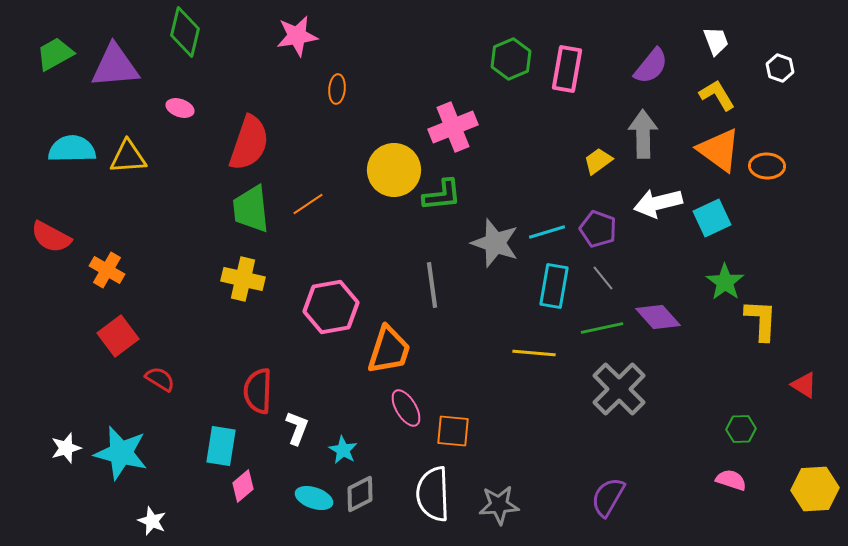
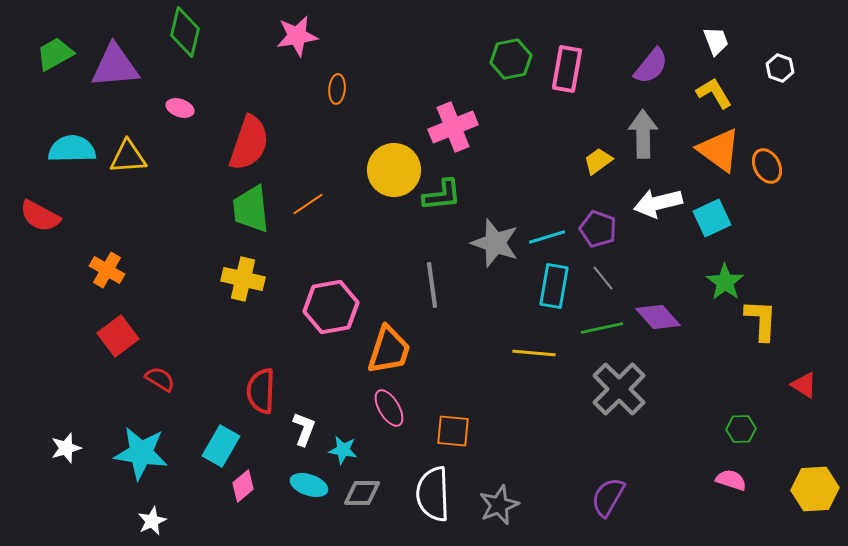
green hexagon at (511, 59): rotated 12 degrees clockwise
yellow L-shape at (717, 95): moved 3 px left, 2 px up
orange ellipse at (767, 166): rotated 60 degrees clockwise
cyan line at (547, 232): moved 5 px down
red semicircle at (51, 237): moved 11 px left, 21 px up
red semicircle at (258, 391): moved 3 px right
pink ellipse at (406, 408): moved 17 px left
white L-shape at (297, 428): moved 7 px right, 1 px down
cyan rectangle at (221, 446): rotated 21 degrees clockwise
cyan star at (343, 450): rotated 20 degrees counterclockwise
cyan star at (121, 453): moved 20 px right; rotated 6 degrees counterclockwise
gray diamond at (360, 494): moved 2 px right, 1 px up; rotated 27 degrees clockwise
cyan ellipse at (314, 498): moved 5 px left, 13 px up
gray star at (499, 505): rotated 18 degrees counterclockwise
white star at (152, 521): rotated 24 degrees clockwise
